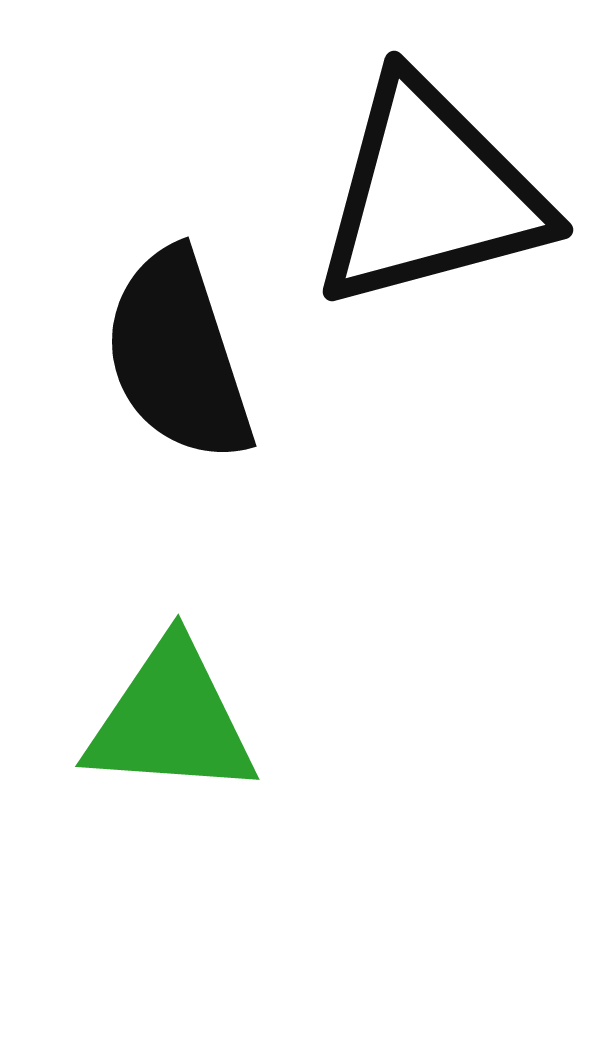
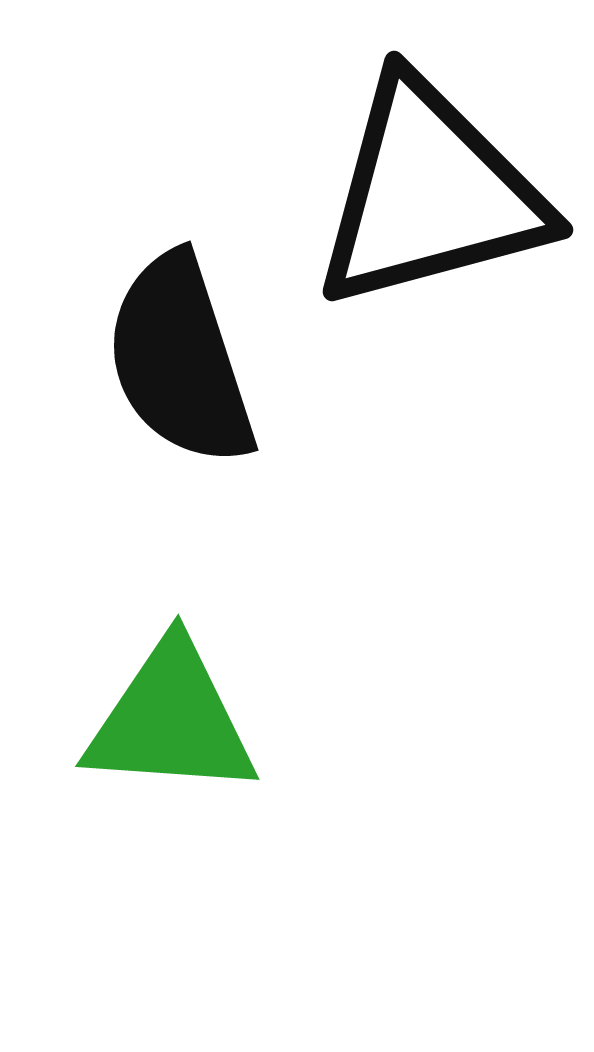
black semicircle: moved 2 px right, 4 px down
